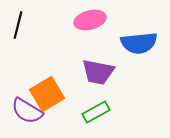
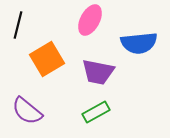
pink ellipse: rotated 48 degrees counterclockwise
orange square: moved 35 px up
purple semicircle: rotated 8 degrees clockwise
